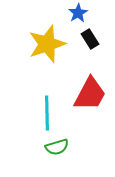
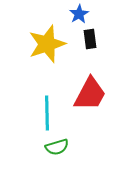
blue star: moved 1 px right, 1 px down
black rectangle: rotated 24 degrees clockwise
